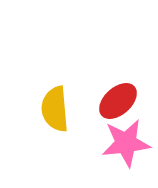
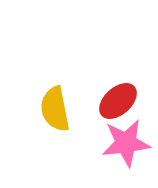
yellow semicircle: rotated 6 degrees counterclockwise
